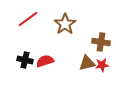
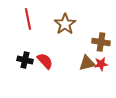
red line: rotated 65 degrees counterclockwise
red semicircle: rotated 66 degrees clockwise
red star: moved 1 px left, 1 px up
